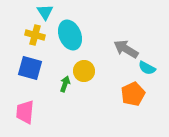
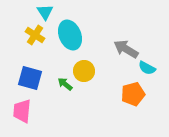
yellow cross: rotated 18 degrees clockwise
blue square: moved 10 px down
green arrow: rotated 70 degrees counterclockwise
orange pentagon: rotated 10 degrees clockwise
pink trapezoid: moved 3 px left, 1 px up
